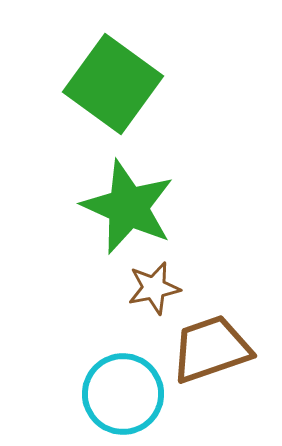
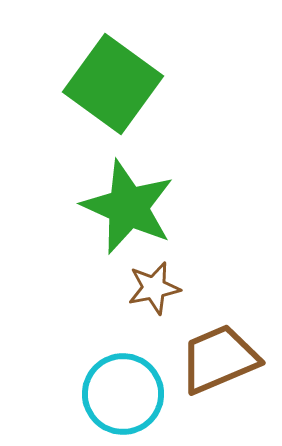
brown trapezoid: moved 8 px right, 10 px down; rotated 4 degrees counterclockwise
